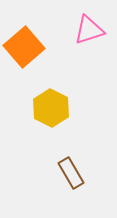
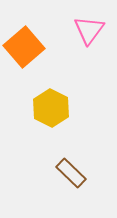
pink triangle: rotated 36 degrees counterclockwise
brown rectangle: rotated 16 degrees counterclockwise
